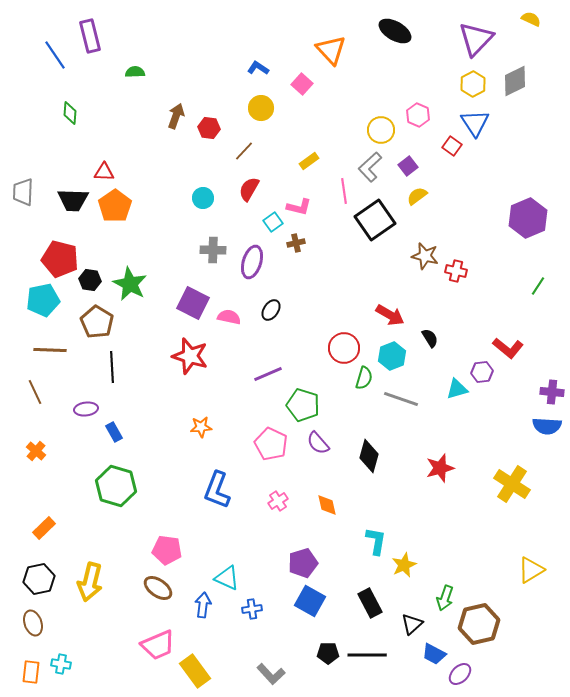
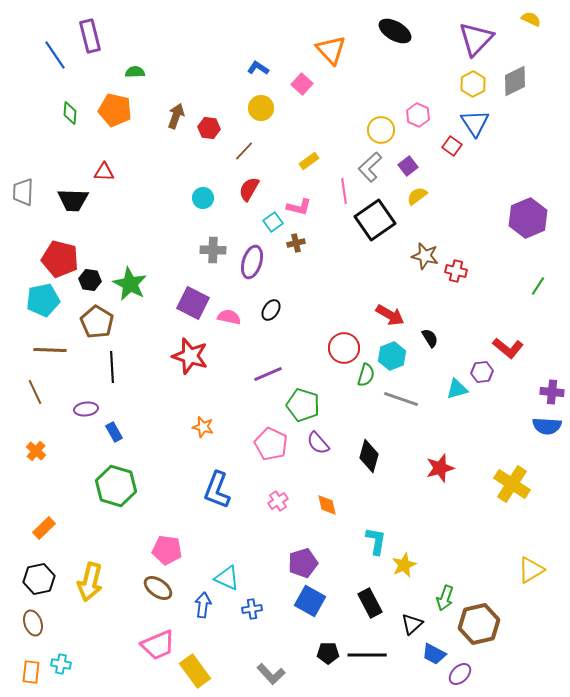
orange pentagon at (115, 206): moved 96 px up; rotated 24 degrees counterclockwise
green semicircle at (364, 378): moved 2 px right, 3 px up
orange star at (201, 427): moved 2 px right; rotated 20 degrees clockwise
